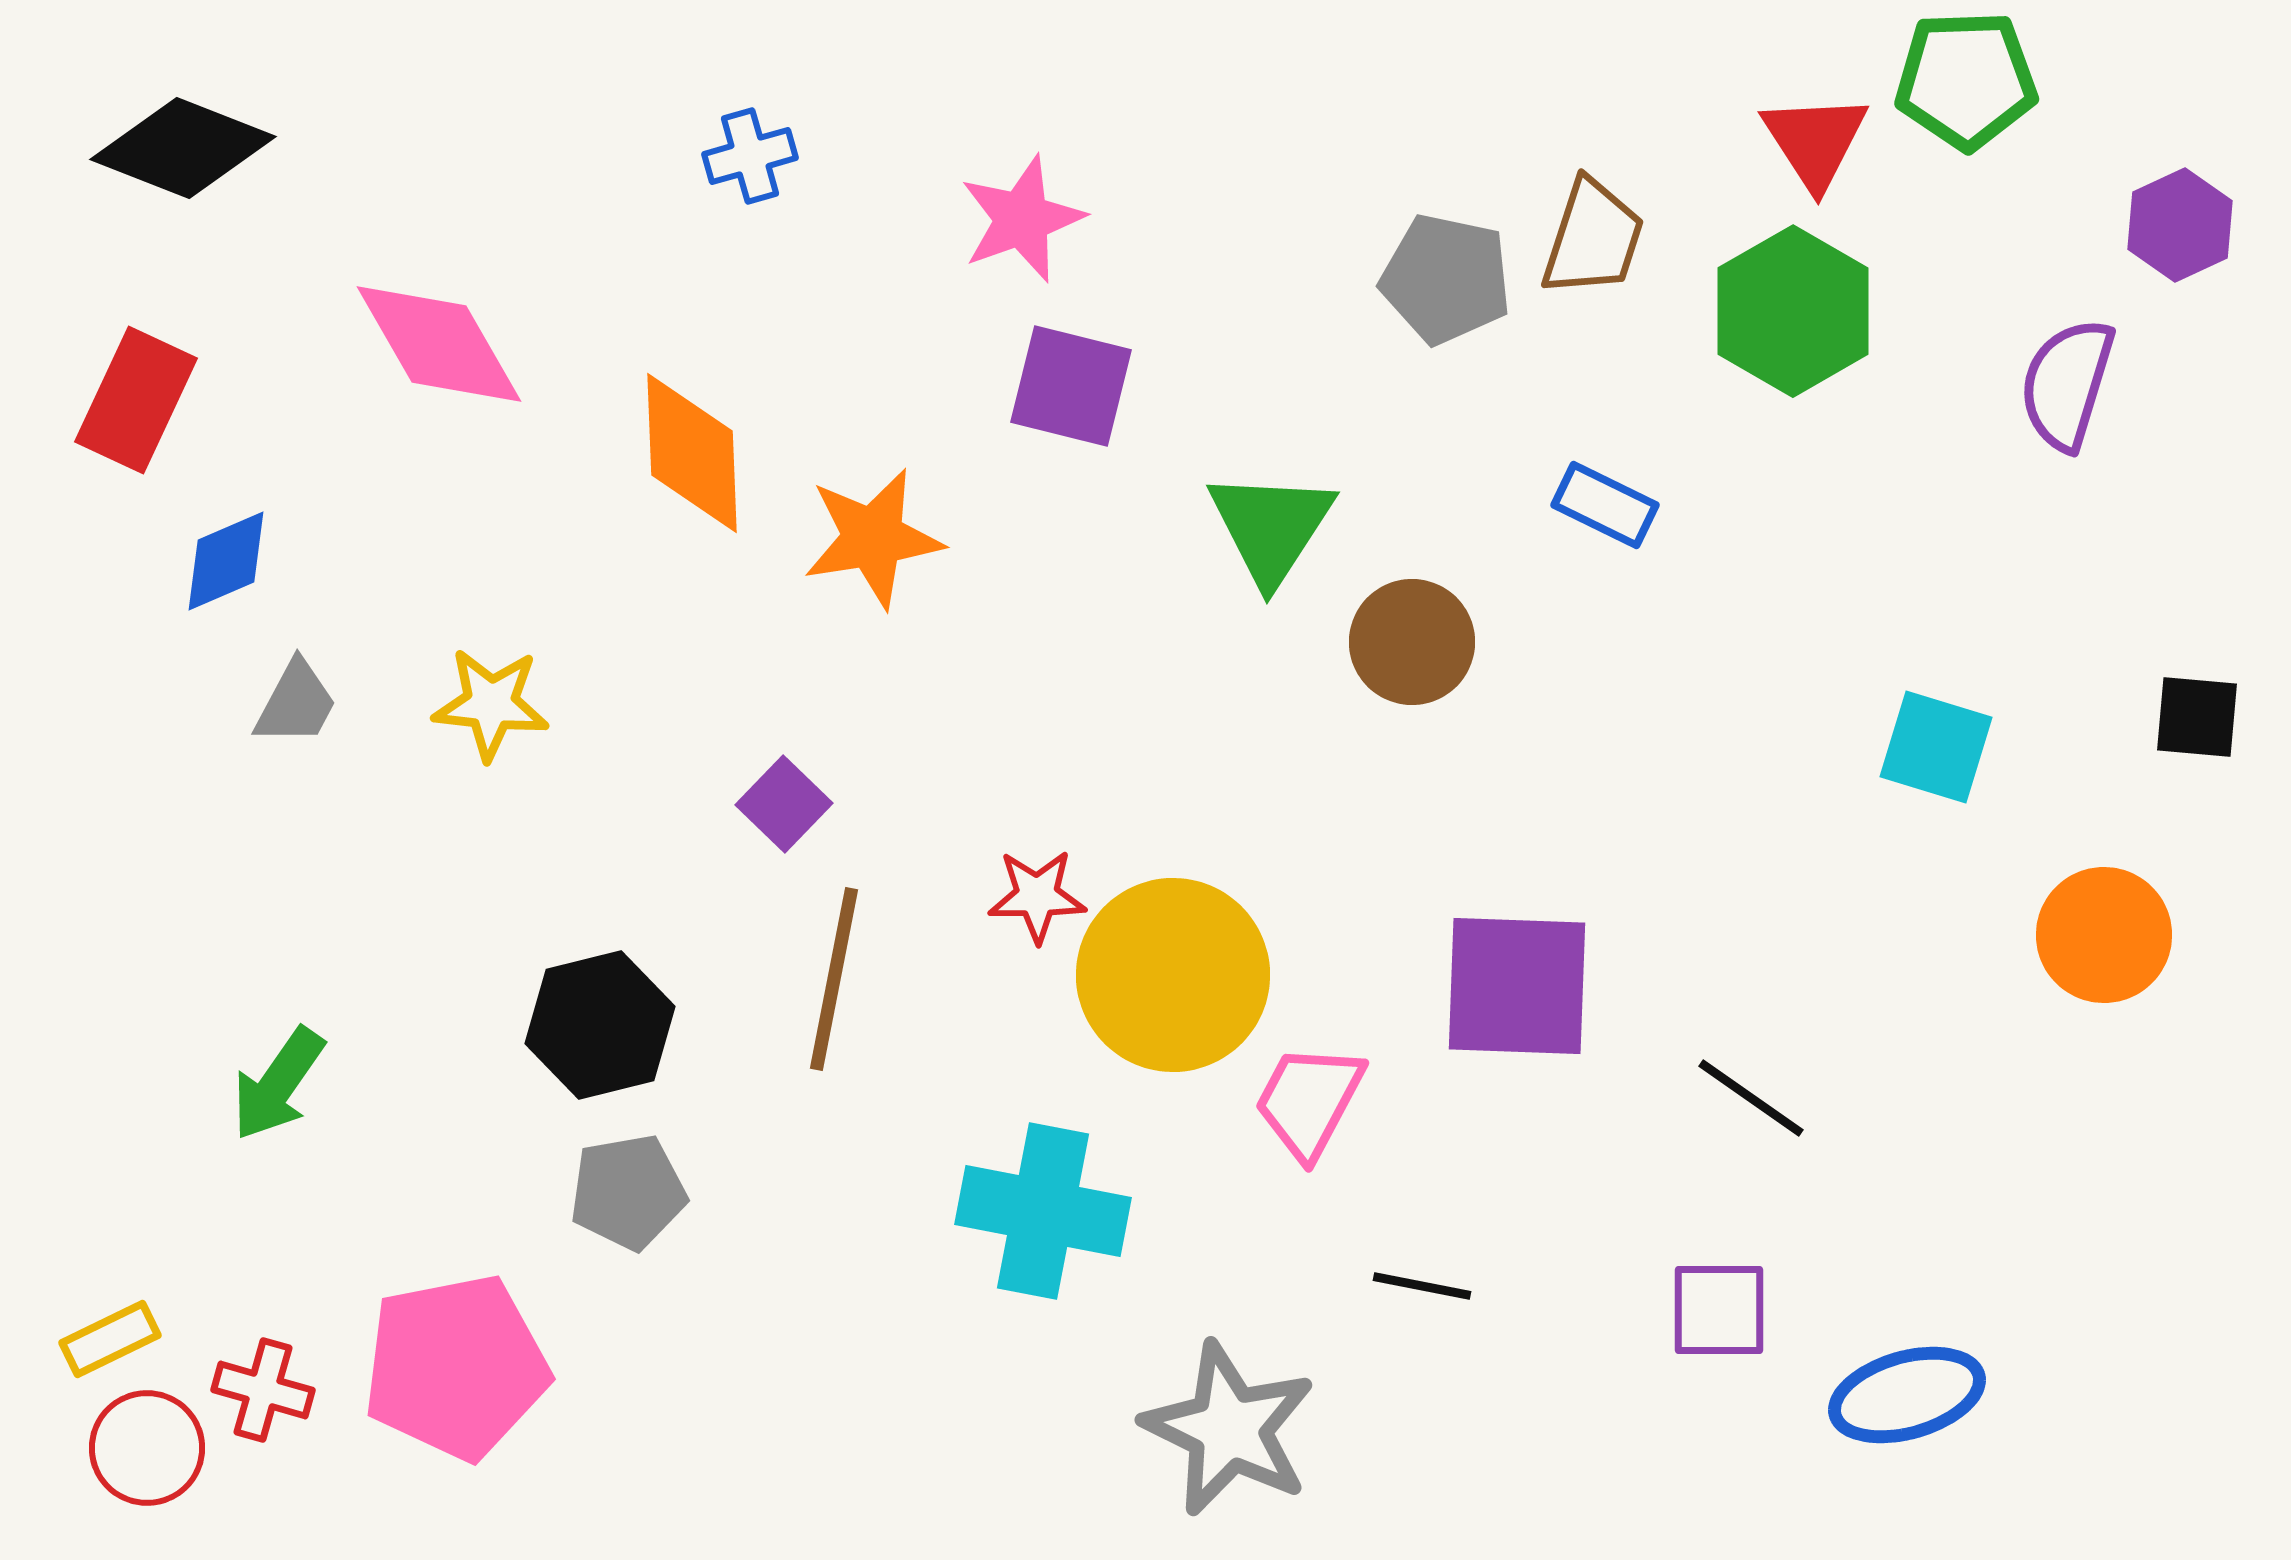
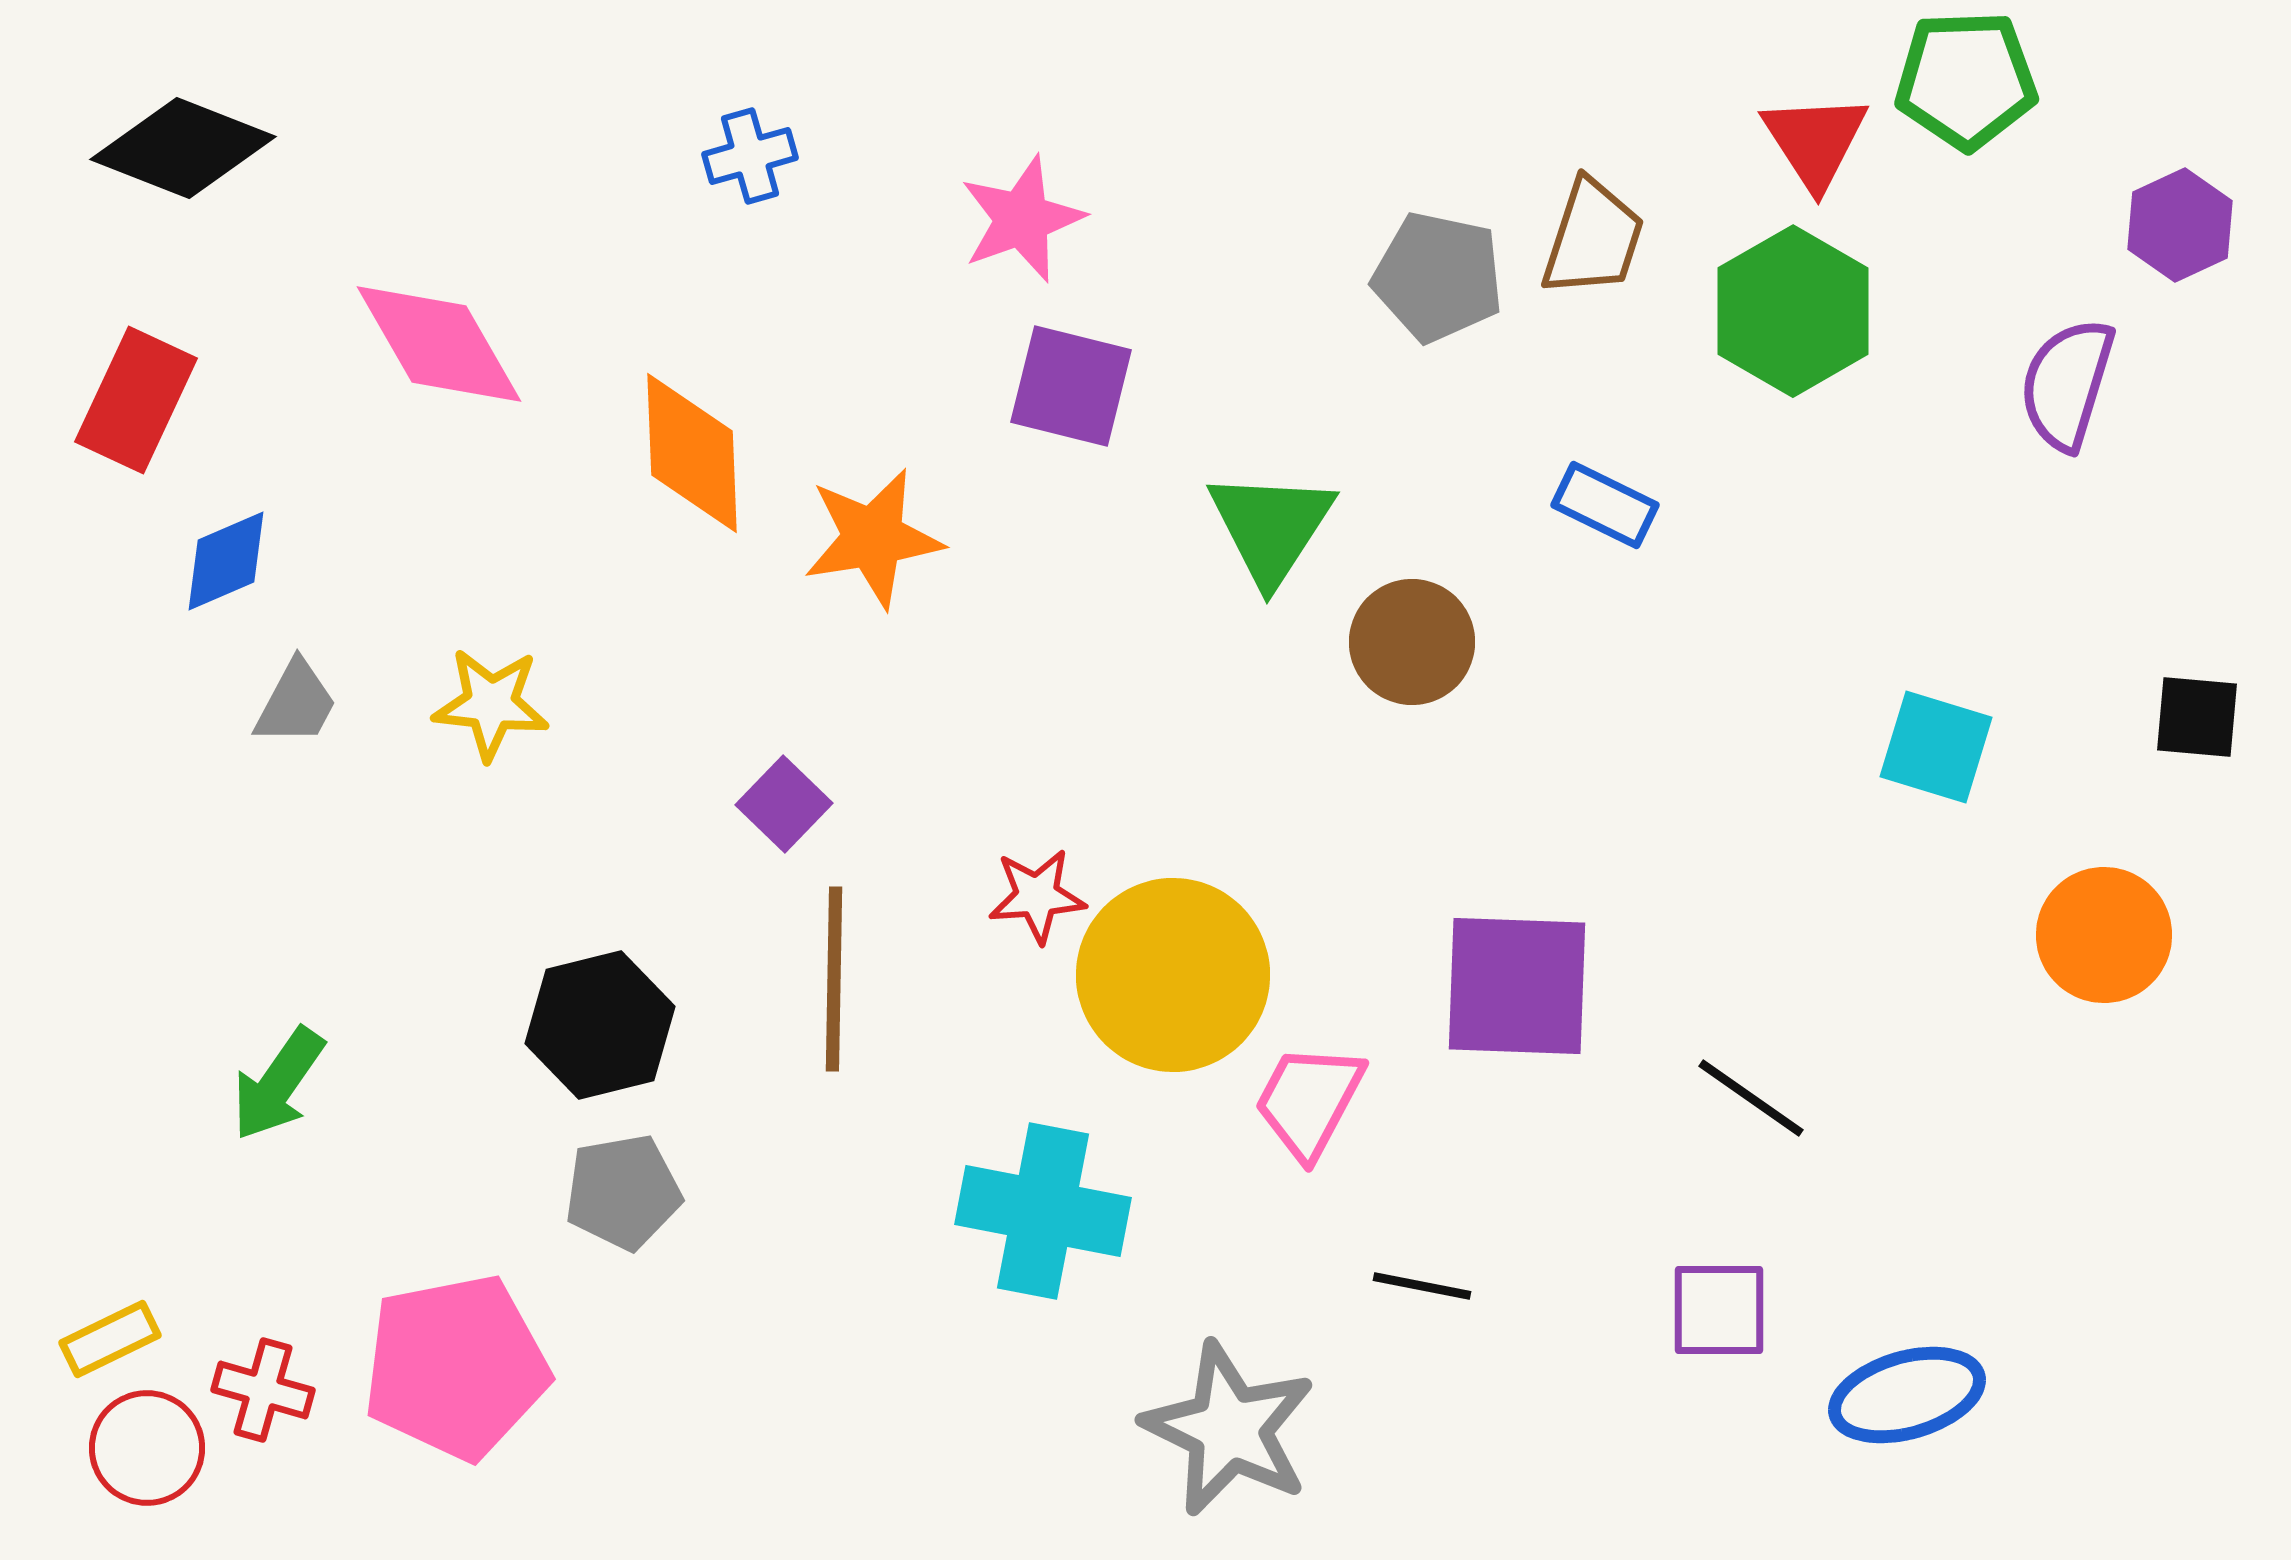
gray pentagon at (1446, 279): moved 8 px left, 2 px up
red star at (1037, 896): rotated 4 degrees counterclockwise
brown line at (834, 979): rotated 10 degrees counterclockwise
gray pentagon at (628, 1192): moved 5 px left
